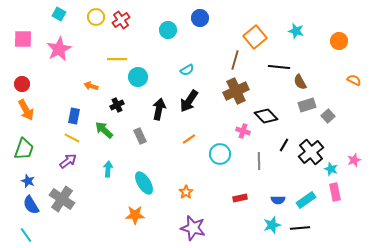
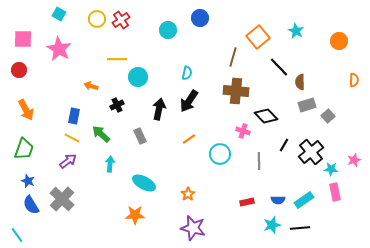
yellow circle at (96, 17): moved 1 px right, 2 px down
cyan star at (296, 31): rotated 14 degrees clockwise
orange square at (255, 37): moved 3 px right
pink star at (59, 49): rotated 15 degrees counterclockwise
brown line at (235, 60): moved 2 px left, 3 px up
black line at (279, 67): rotated 40 degrees clockwise
cyan semicircle at (187, 70): moved 3 px down; rotated 48 degrees counterclockwise
orange semicircle at (354, 80): rotated 64 degrees clockwise
brown semicircle at (300, 82): rotated 28 degrees clockwise
red circle at (22, 84): moved 3 px left, 14 px up
brown cross at (236, 91): rotated 30 degrees clockwise
green arrow at (104, 130): moved 3 px left, 4 px down
cyan arrow at (108, 169): moved 2 px right, 5 px up
cyan star at (331, 169): rotated 16 degrees counterclockwise
cyan ellipse at (144, 183): rotated 30 degrees counterclockwise
orange star at (186, 192): moved 2 px right, 2 px down
red rectangle at (240, 198): moved 7 px right, 4 px down
gray cross at (62, 199): rotated 10 degrees clockwise
cyan rectangle at (306, 200): moved 2 px left
cyan line at (26, 235): moved 9 px left
